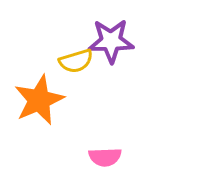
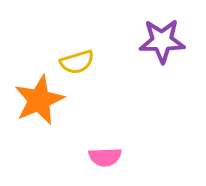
purple star: moved 51 px right
yellow semicircle: moved 1 px right, 1 px down
